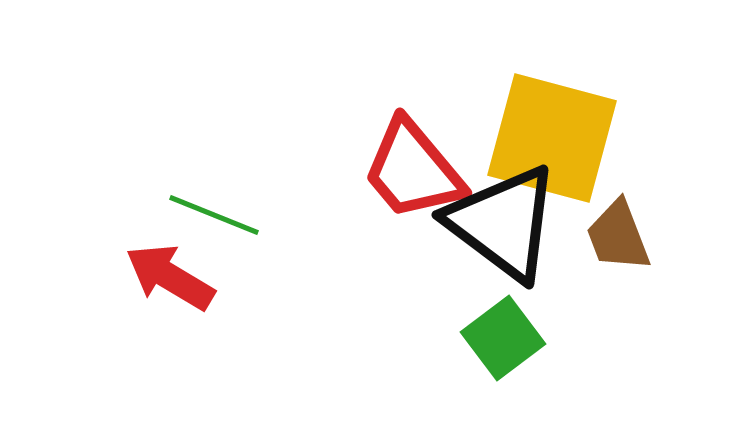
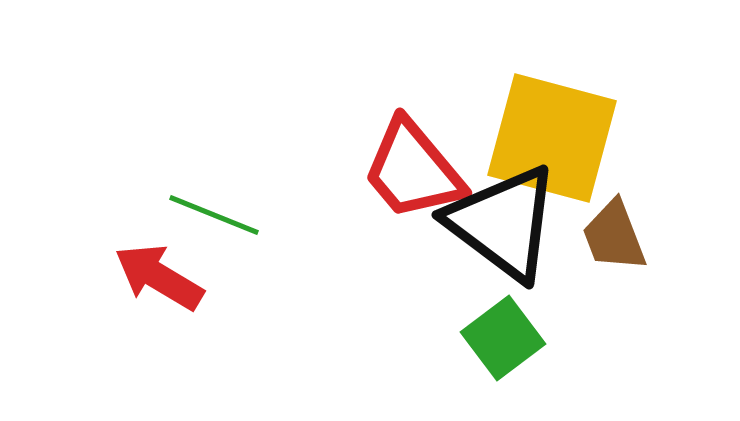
brown trapezoid: moved 4 px left
red arrow: moved 11 px left
